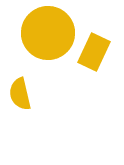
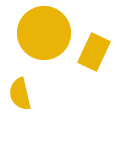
yellow circle: moved 4 px left
